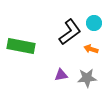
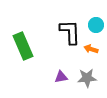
cyan circle: moved 2 px right, 2 px down
black L-shape: rotated 56 degrees counterclockwise
green rectangle: moved 2 px right; rotated 56 degrees clockwise
purple triangle: moved 2 px down
